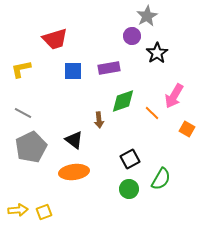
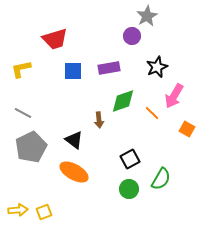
black star: moved 14 px down; rotated 10 degrees clockwise
orange ellipse: rotated 36 degrees clockwise
